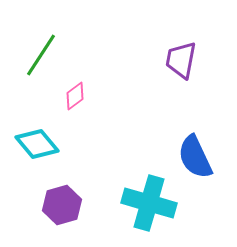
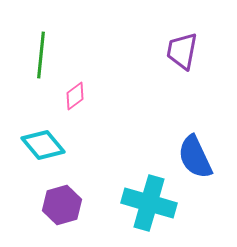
green line: rotated 27 degrees counterclockwise
purple trapezoid: moved 1 px right, 9 px up
cyan diamond: moved 6 px right, 1 px down
